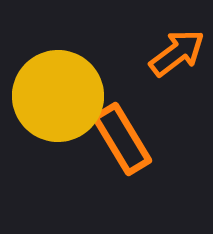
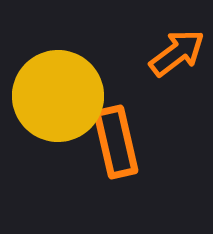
orange rectangle: moved 6 px left, 3 px down; rotated 18 degrees clockwise
